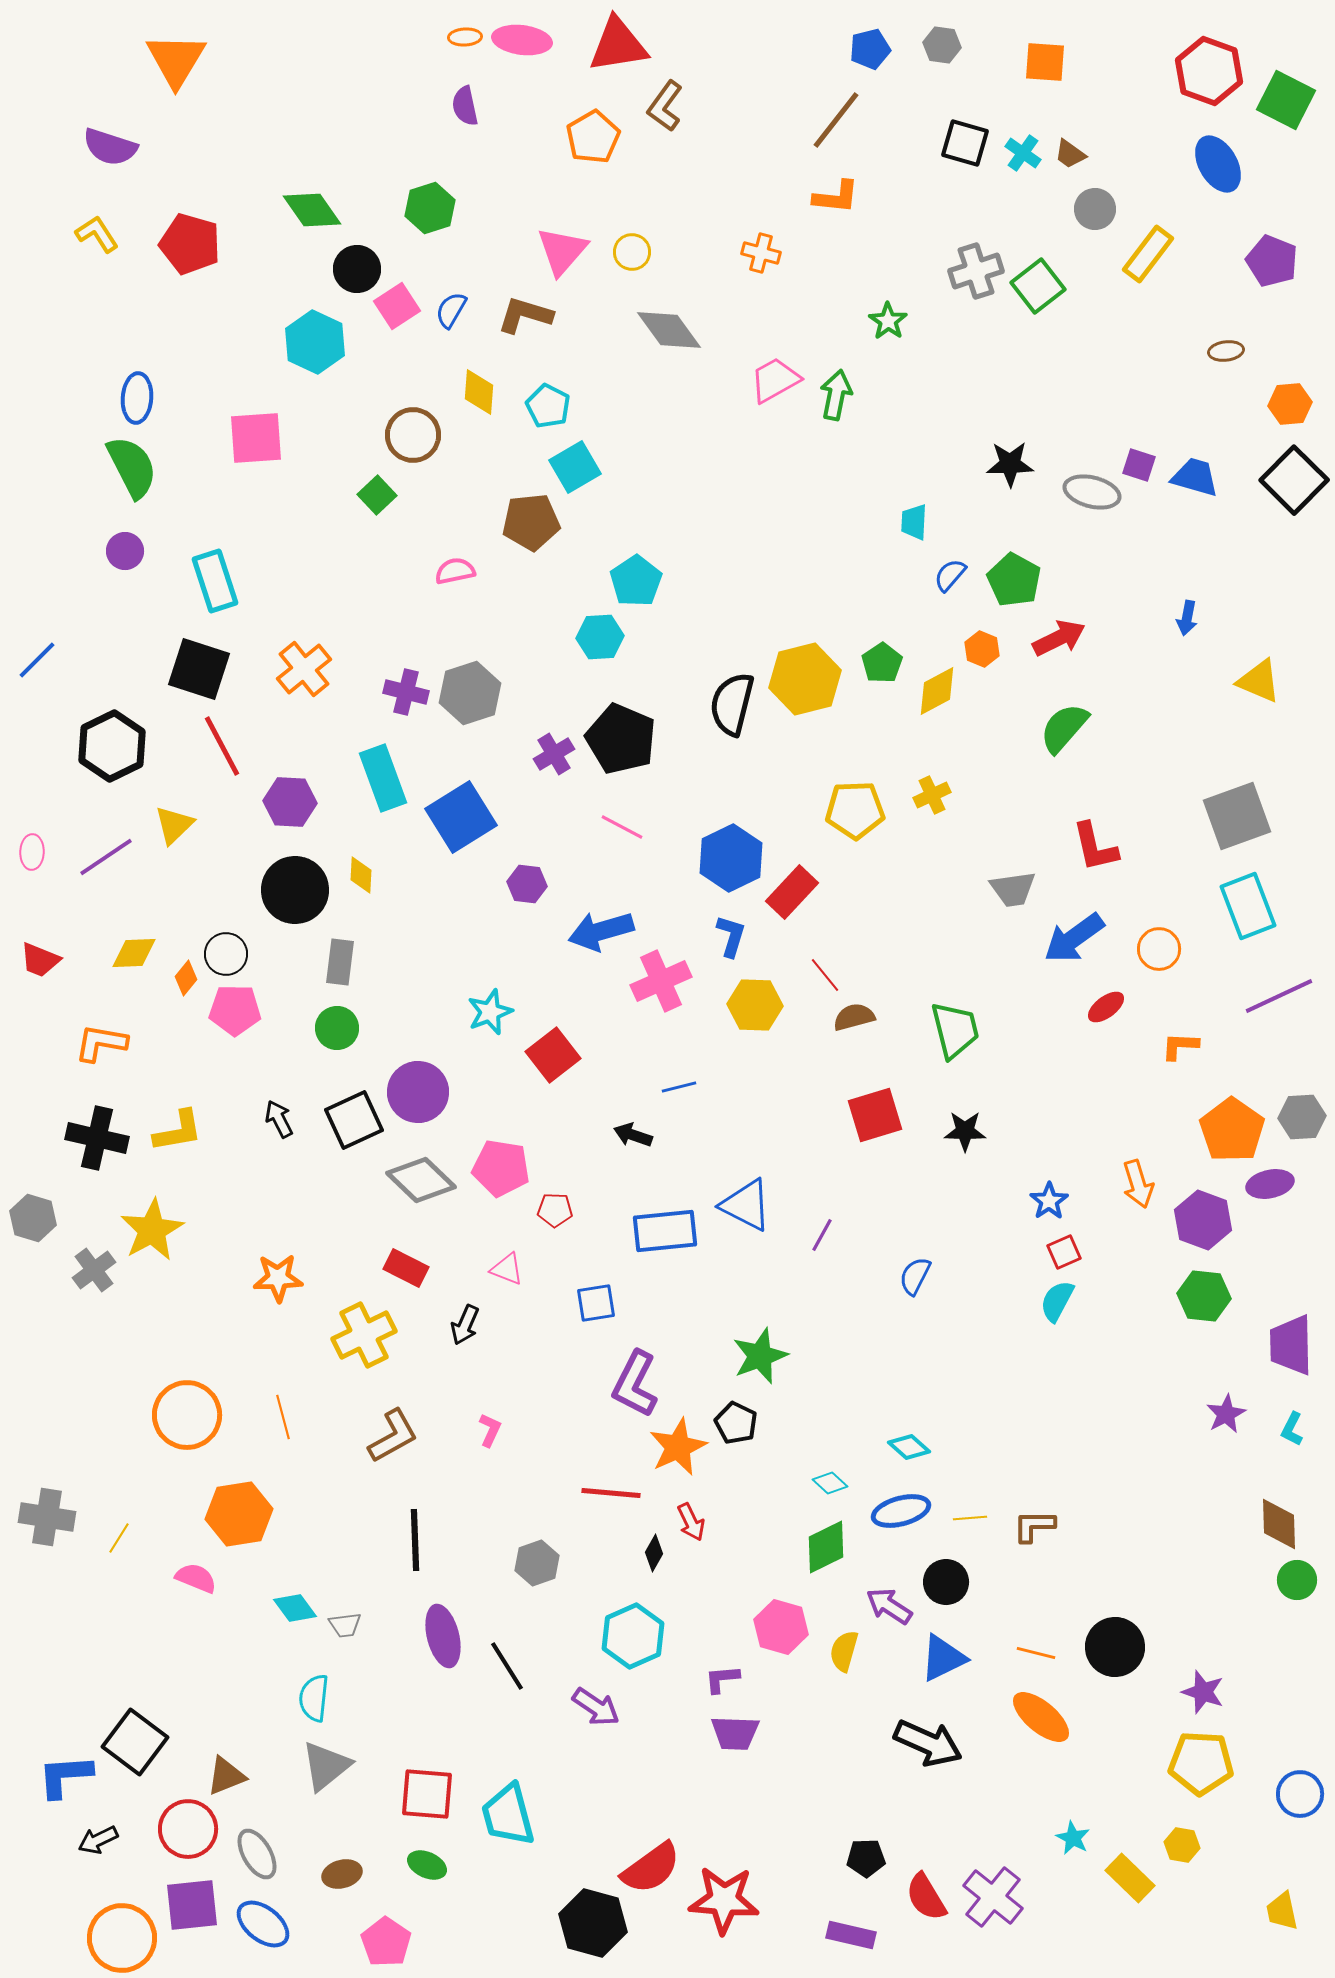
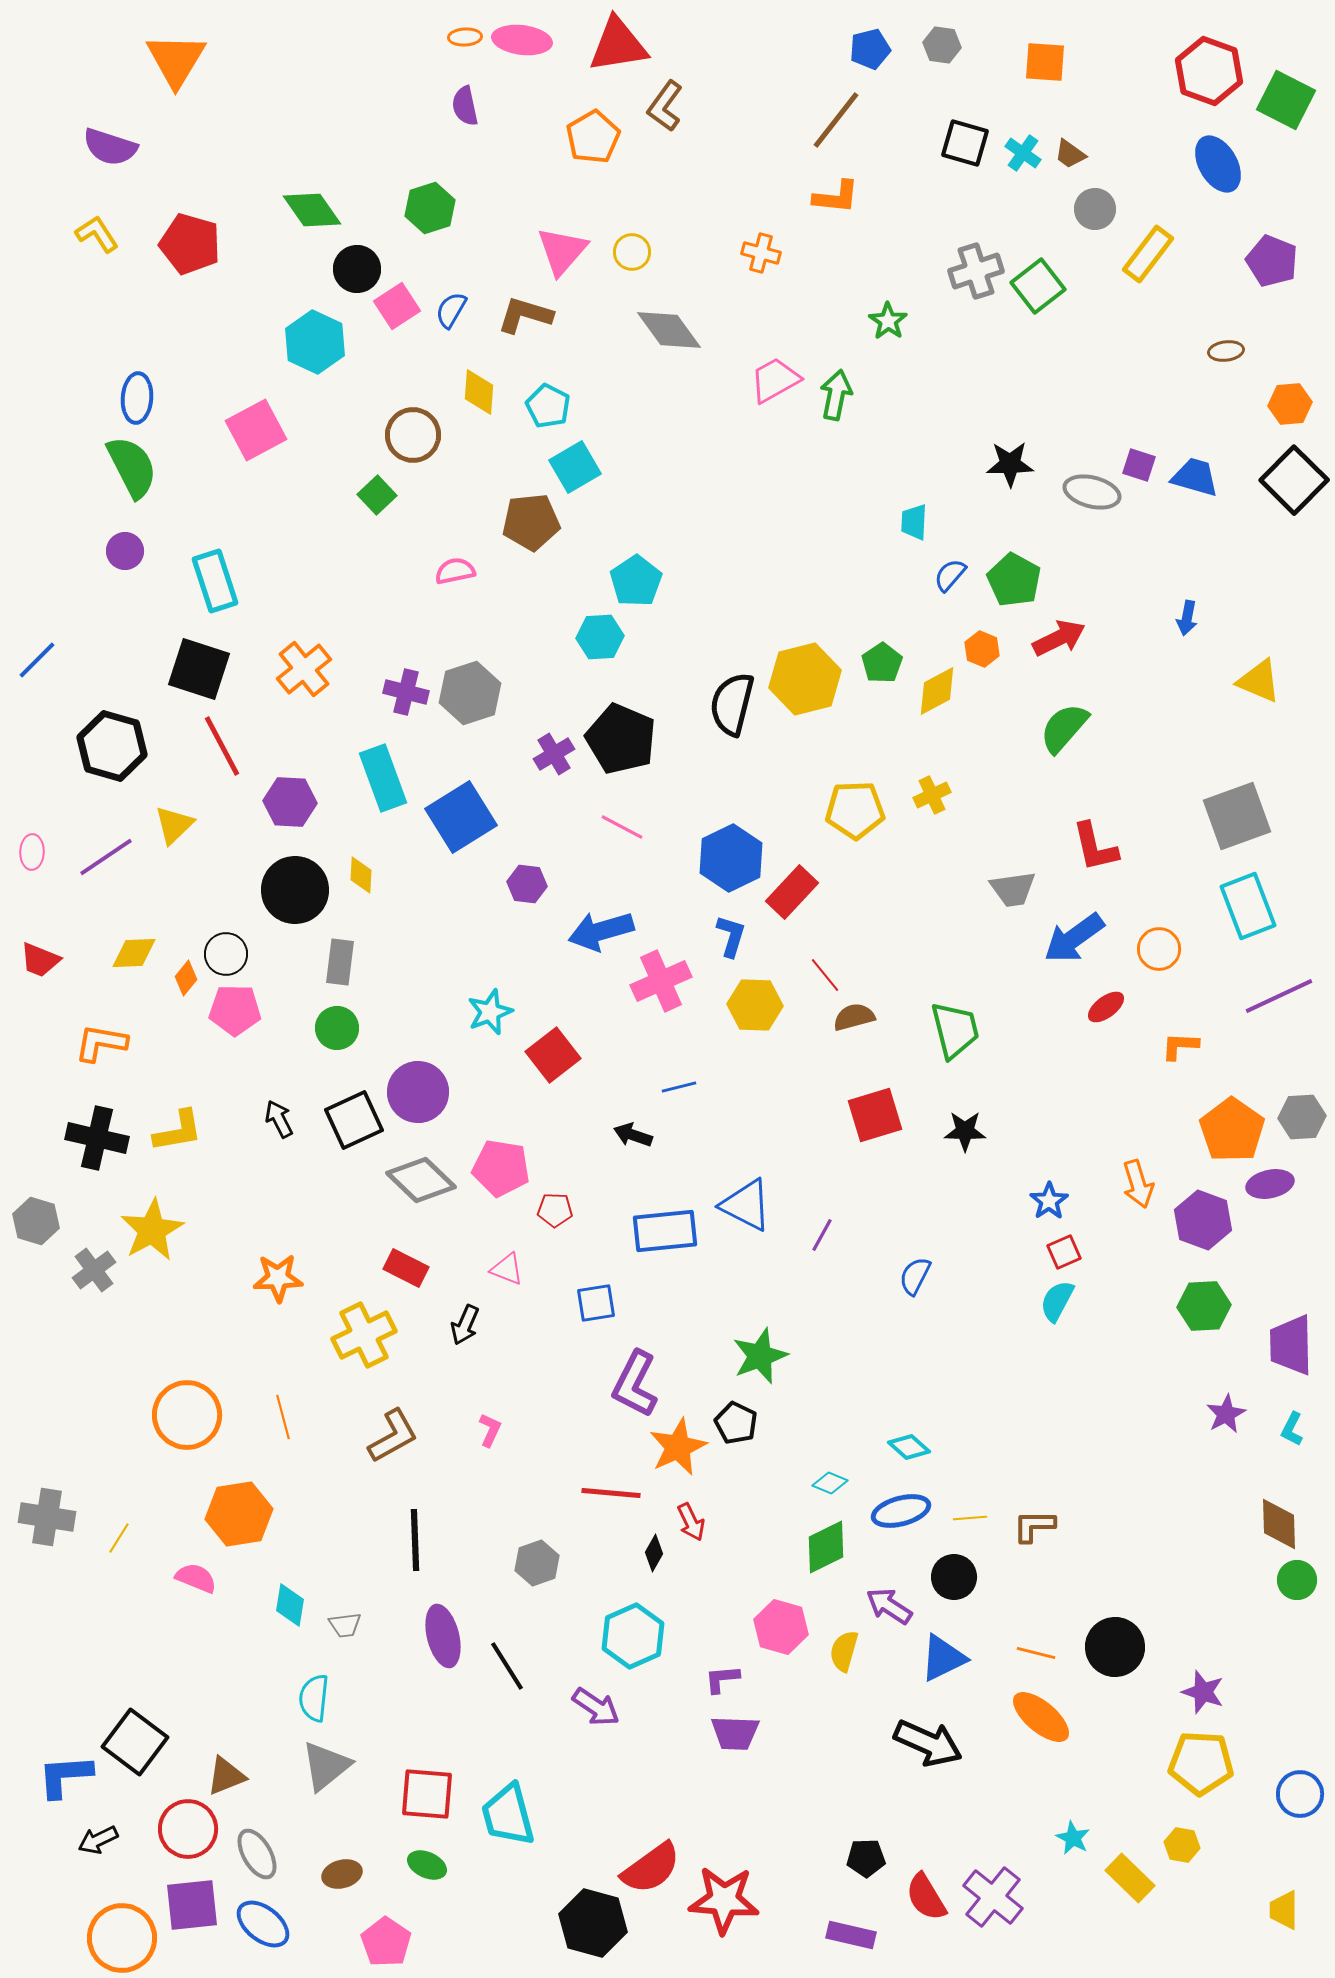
pink square at (256, 438): moved 8 px up; rotated 24 degrees counterclockwise
black hexagon at (112, 746): rotated 18 degrees counterclockwise
gray hexagon at (33, 1218): moved 3 px right, 3 px down
green hexagon at (1204, 1296): moved 10 px down; rotated 9 degrees counterclockwise
cyan diamond at (830, 1483): rotated 20 degrees counterclockwise
black circle at (946, 1582): moved 8 px right, 5 px up
cyan diamond at (295, 1608): moved 5 px left, 3 px up; rotated 45 degrees clockwise
yellow trapezoid at (1282, 1911): moved 2 px right, 1 px up; rotated 12 degrees clockwise
